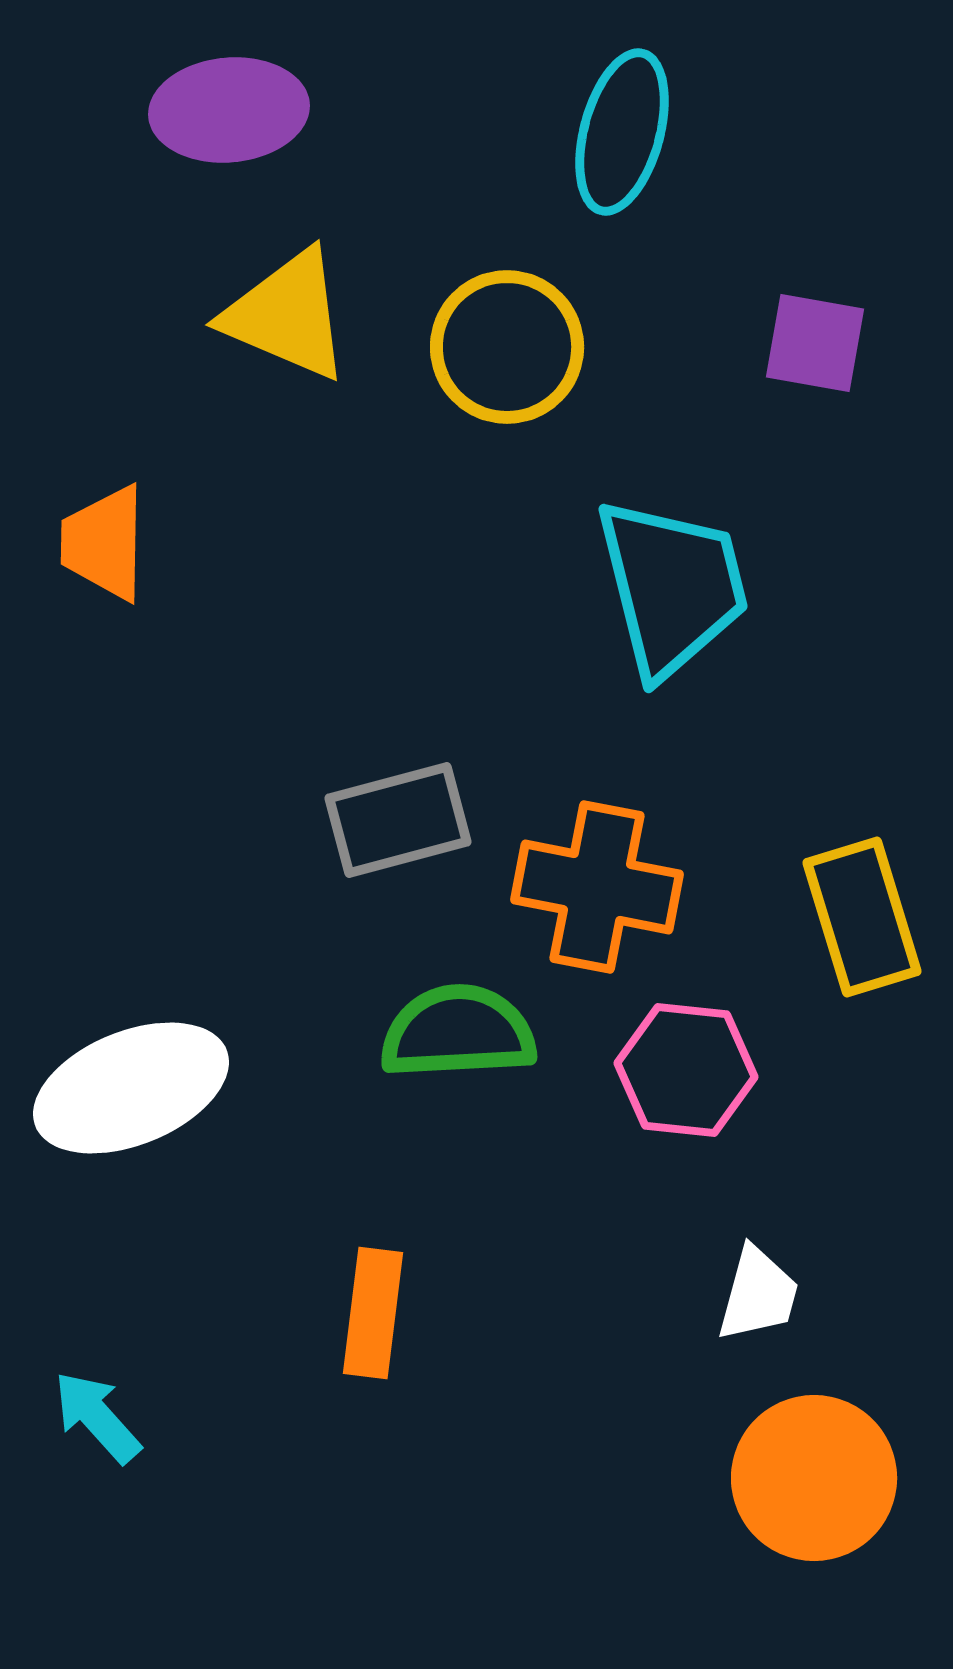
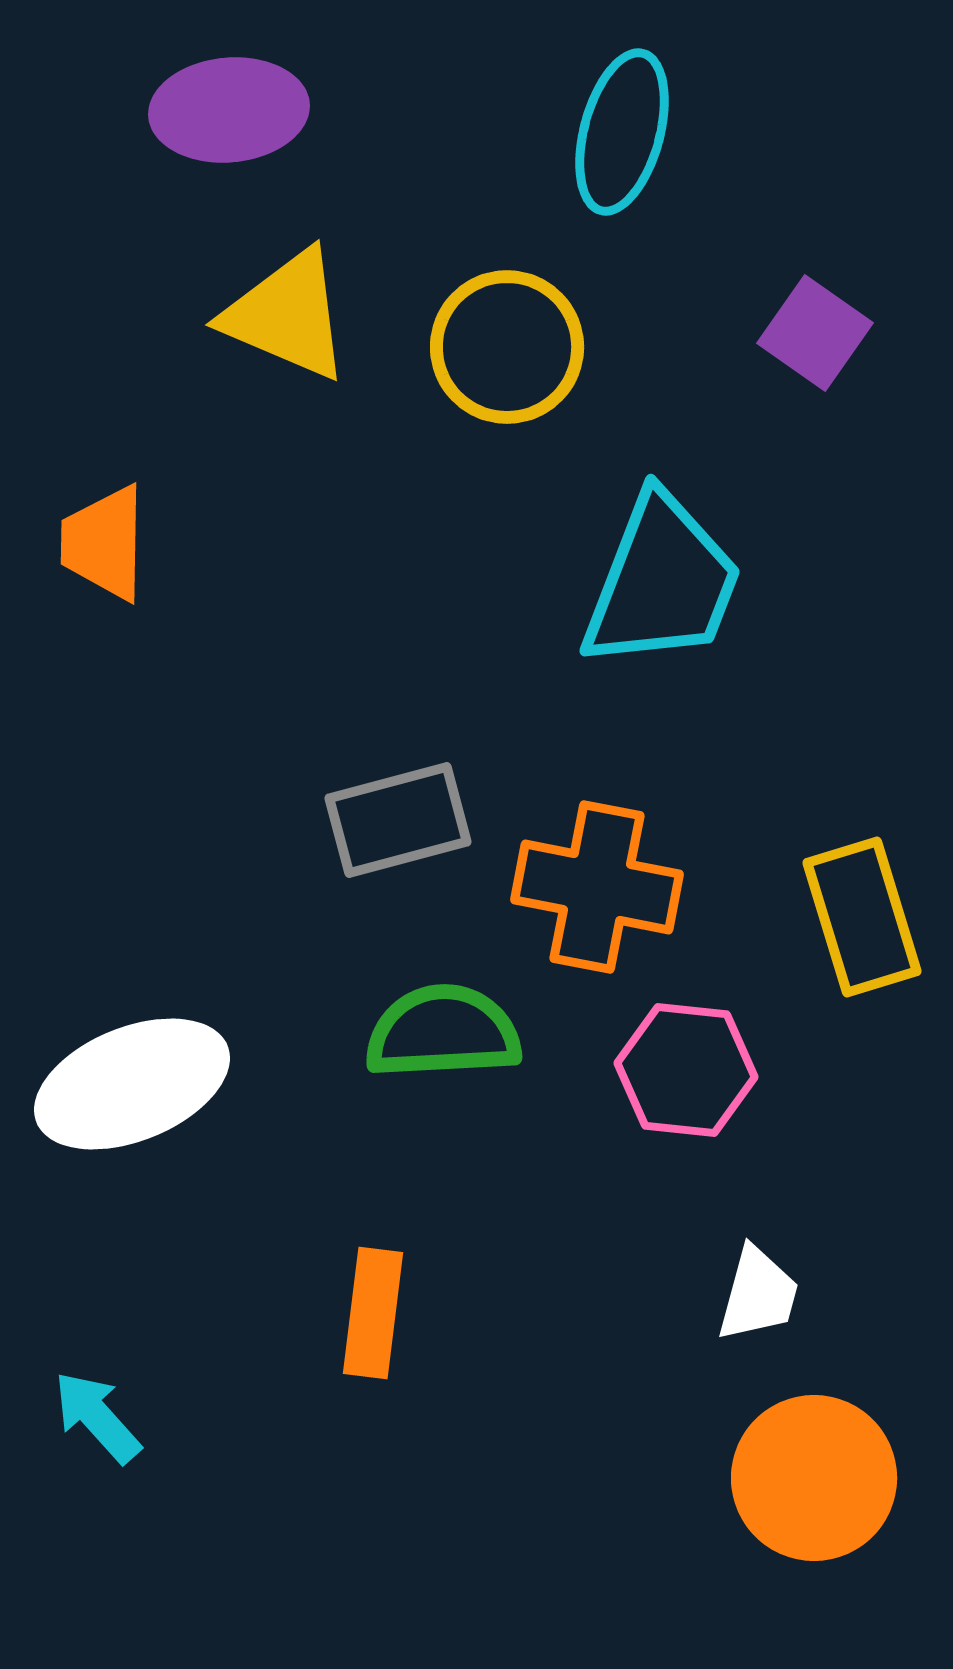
purple square: moved 10 px up; rotated 25 degrees clockwise
cyan trapezoid: moved 10 px left, 5 px up; rotated 35 degrees clockwise
green semicircle: moved 15 px left
white ellipse: moved 1 px right, 4 px up
